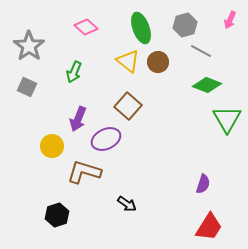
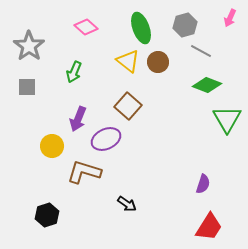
pink arrow: moved 2 px up
gray square: rotated 24 degrees counterclockwise
black hexagon: moved 10 px left
